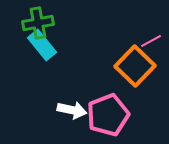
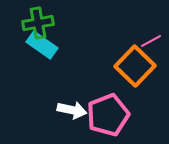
cyan rectangle: rotated 16 degrees counterclockwise
